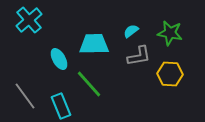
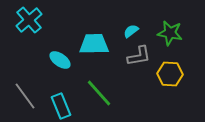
cyan ellipse: moved 1 px right, 1 px down; rotated 25 degrees counterclockwise
green line: moved 10 px right, 9 px down
